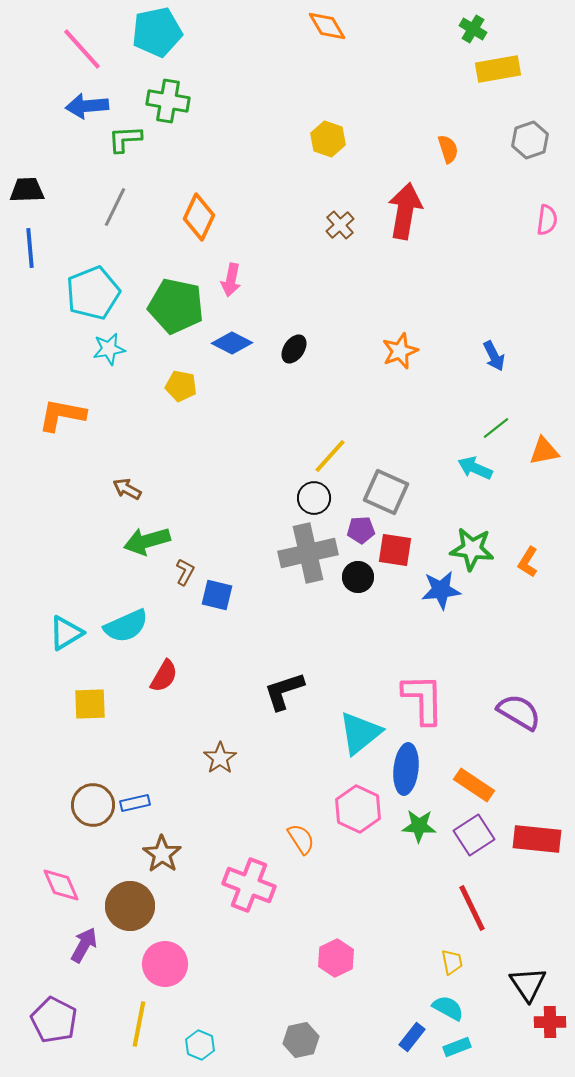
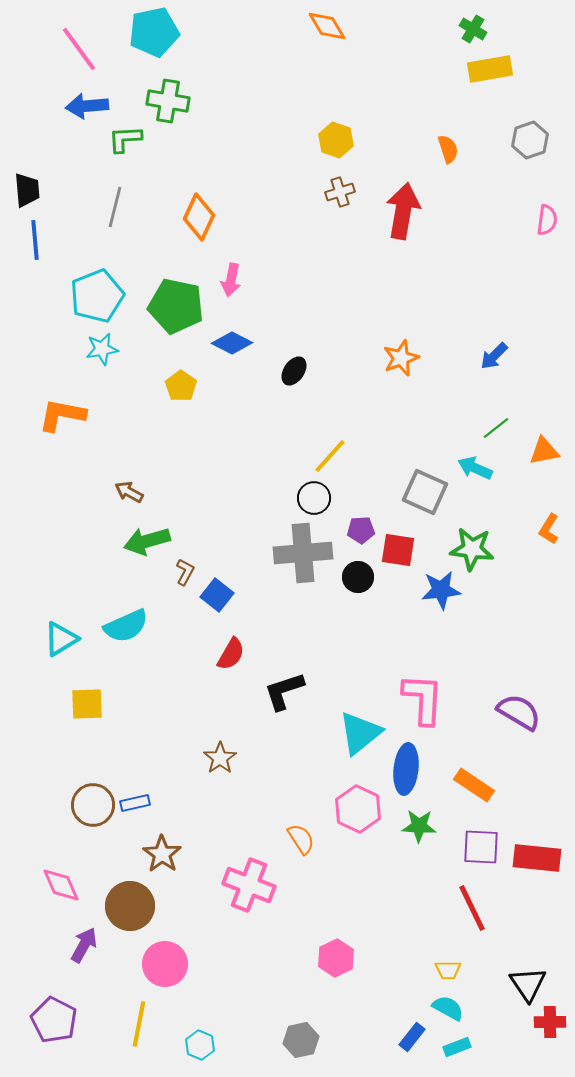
cyan pentagon at (157, 32): moved 3 px left
pink line at (82, 49): moved 3 px left; rotated 6 degrees clockwise
yellow rectangle at (498, 69): moved 8 px left
yellow hexagon at (328, 139): moved 8 px right, 1 px down
black trapezoid at (27, 190): rotated 87 degrees clockwise
gray line at (115, 207): rotated 12 degrees counterclockwise
red arrow at (405, 211): moved 2 px left
brown cross at (340, 225): moved 33 px up; rotated 24 degrees clockwise
blue line at (30, 248): moved 5 px right, 8 px up
cyan pentagon at (93, 293): moved 4 px right, 3 px down
cyan star at (109, 349): moved 7 px left
black ellipse at (294, 349): moved 22 px down
orange star at (400, 351): moved 1 px right, 7 px down
blue arrow at (494, 356): rotated 72 degrees clockwise
yellow pentagon at (181, 386): rotated 24 degrees clockwise
brown arrow at (127, 489): moved 2 px right, 3 px down
gray square at (386, 492): moved 39 px right
red square at (395, 550): moved 3 px right
gray cross at (308, 553): moved 5 px left; rotated 8 degrees clockwise
orange L-shape at (528, 562): moved 21 px right, 33 px up
blue square at (217, 595): rotated 24 degrees clockwise
cyan triangle at (66, 633): moved 5 px left, 6 px down
red semicircle at (164, 676): moved 67 px right, 22 px up
pink L-shape at (423, 699): rotated 4 degrees clockwise
yellow square at (90, 704): moved 3 px left
purple square at (474, 835): moved 7 px right, 12 px down; rotated 36 degrees clockwise
red rectangle at (537, 839): moved 19 px down
yellow trapezoid at (452, 962): moved 4 px left, 8 px down; rotated 100 degrees clockwise
